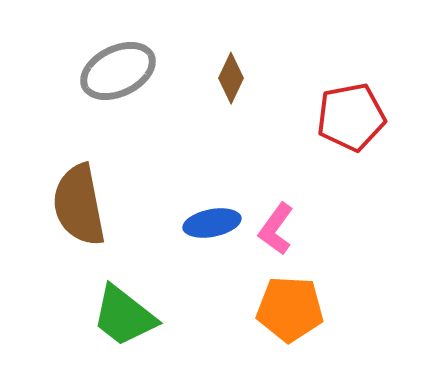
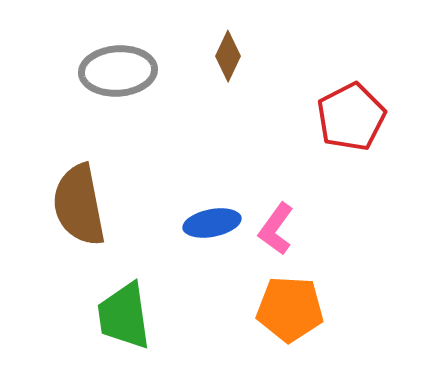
gray ellipse: rotated 22 degrees clockwise
brown diamond: moved 3 px left, 22 px up
red pentagon: rotated 16 degrees counterclockwise
green trapezoid: rotated 44 degrees clockwise
